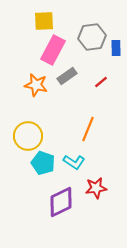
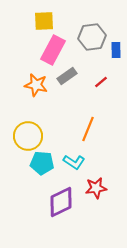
blue rectangle: moved 2 px down
cyan pentagon: moved 1 px left; rotated 15 degrees counterclockwise
